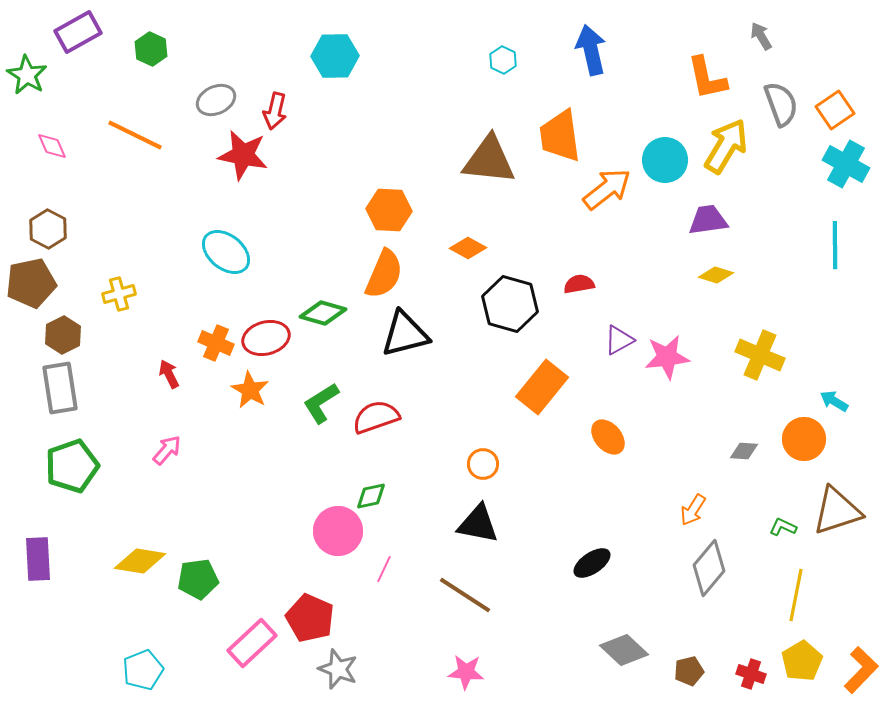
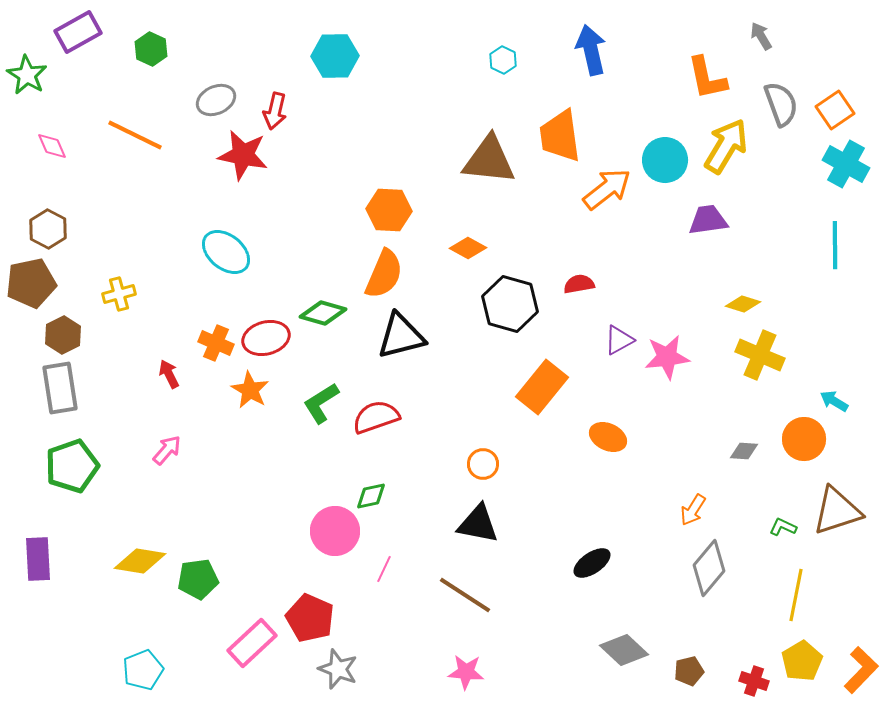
yellow diamond at (716, 275): moved 27 px right, 29 px down
black triangle at (405, 334): moved 4 px left, 2 px down
orange ellipse at (608, 437): rotated 24 degrees counterclockwise
pink circle at (338, 531): moved 3 px left
red cross at (751, 674): moved 3 px right, 7 px down
